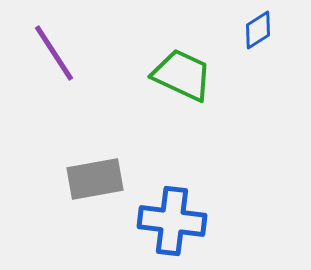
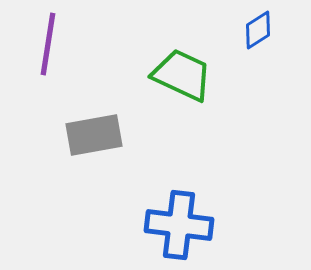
purple line: moved 6 px left, 9 px up; rotated 42 degrees clockwise
gray rectangle: moved 1 px left, 44 px up
blue cross: moved 7 px right, 4 px down
